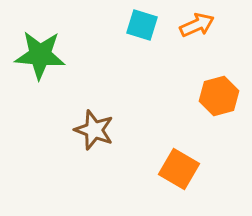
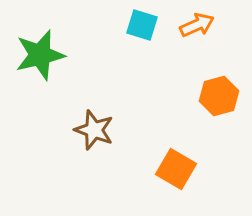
green star: rotated 18 degrees counterclockwise
orange square: moved 3 px left
